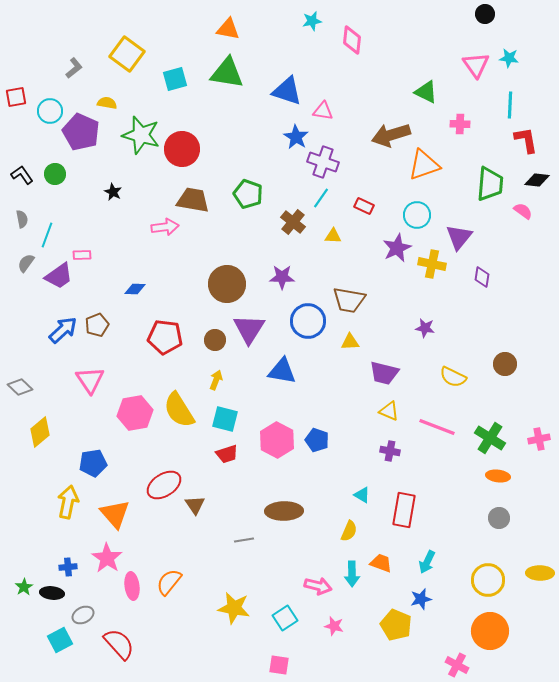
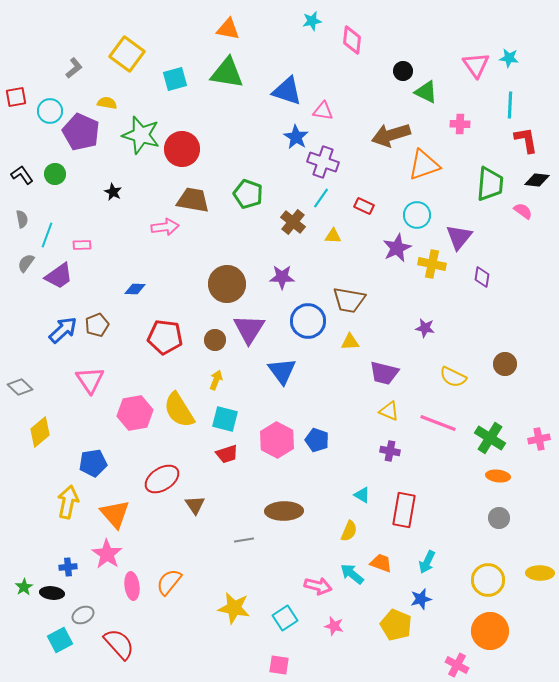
black circle at (485, 14): moved 82 px left, 57 px down
pink rectangle at (82, 255): moved 10 px up
blue triangle at (282, 371): rotated 44 degrees clockwise
pink line at (437, 427): moved 1 px right, 4 px up
red ellipse at (164, 485): moved 2 px left, 6 px up
pink star at (107, 558): moved 4 px up
cyan arrow at (352, 574): rotated 130 degrees clockwise
